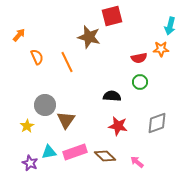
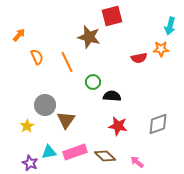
green circle: moved 47 px left
gray diamond: moved 1 px right, 1 px down
